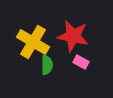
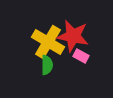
yellow cross: moved 15 px right
pink rectangle: moved 6 px up
